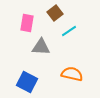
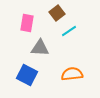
brown square: moved 2 px right
gray triangle: moved 1 px left, 1 px down
orange semicircle: rotated 20 degrees counterclockwise
blue square: moved 7 px up
